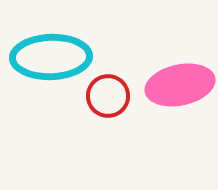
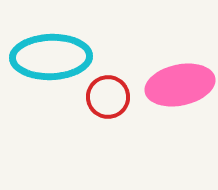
red circle: moved 1 px down
